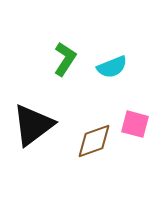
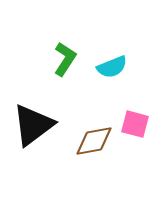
brown diamond: rotated 9 degrees clockwise
